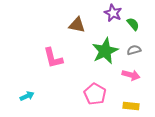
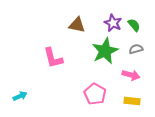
purple star: moved 10 px down
green semicircle: moved 1 px right, 1 px down
gray semicircle: moved 2 px right, 1 px up
cyan arrow: moved 7 px left
yellow rectangle: moved 1 px right, 5 px up
